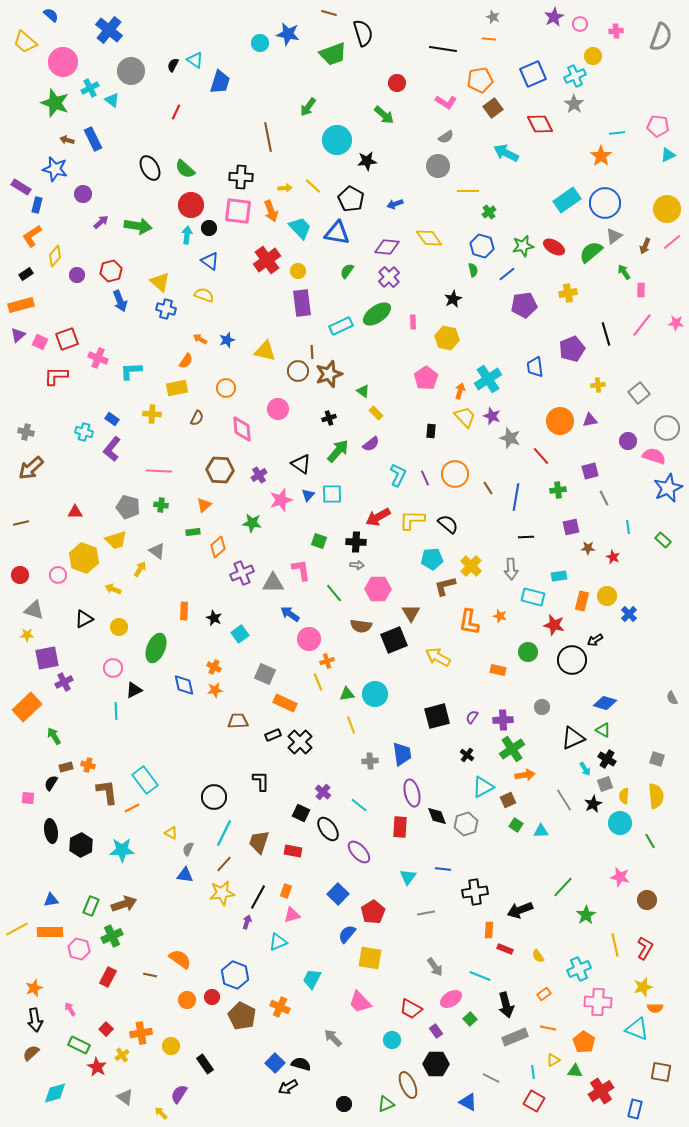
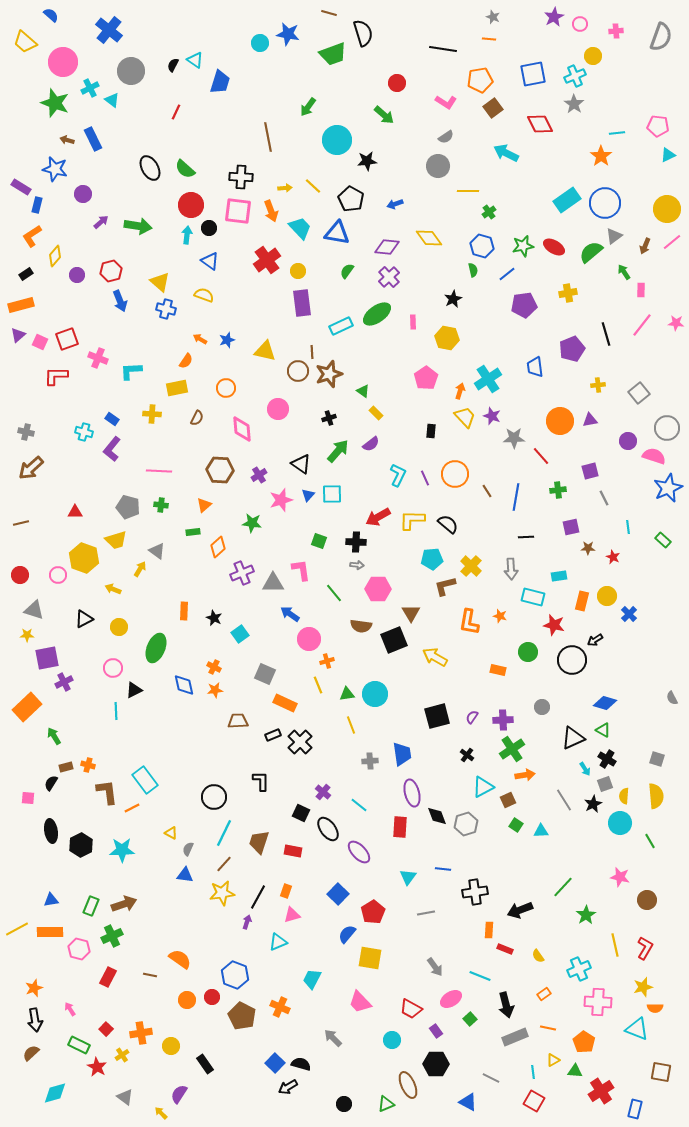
blue square at (533, 74): rotated 12 degrees clockwise
gray star at (510, 438): moved 4 px right; rotated 20 degrees counterclockwise
brown line at (488, 488): moved 1 px left, 3 px down
yellow arrow at (438, 657): moved 3 px left
yellow line at (318, 682): moved 3 px down
